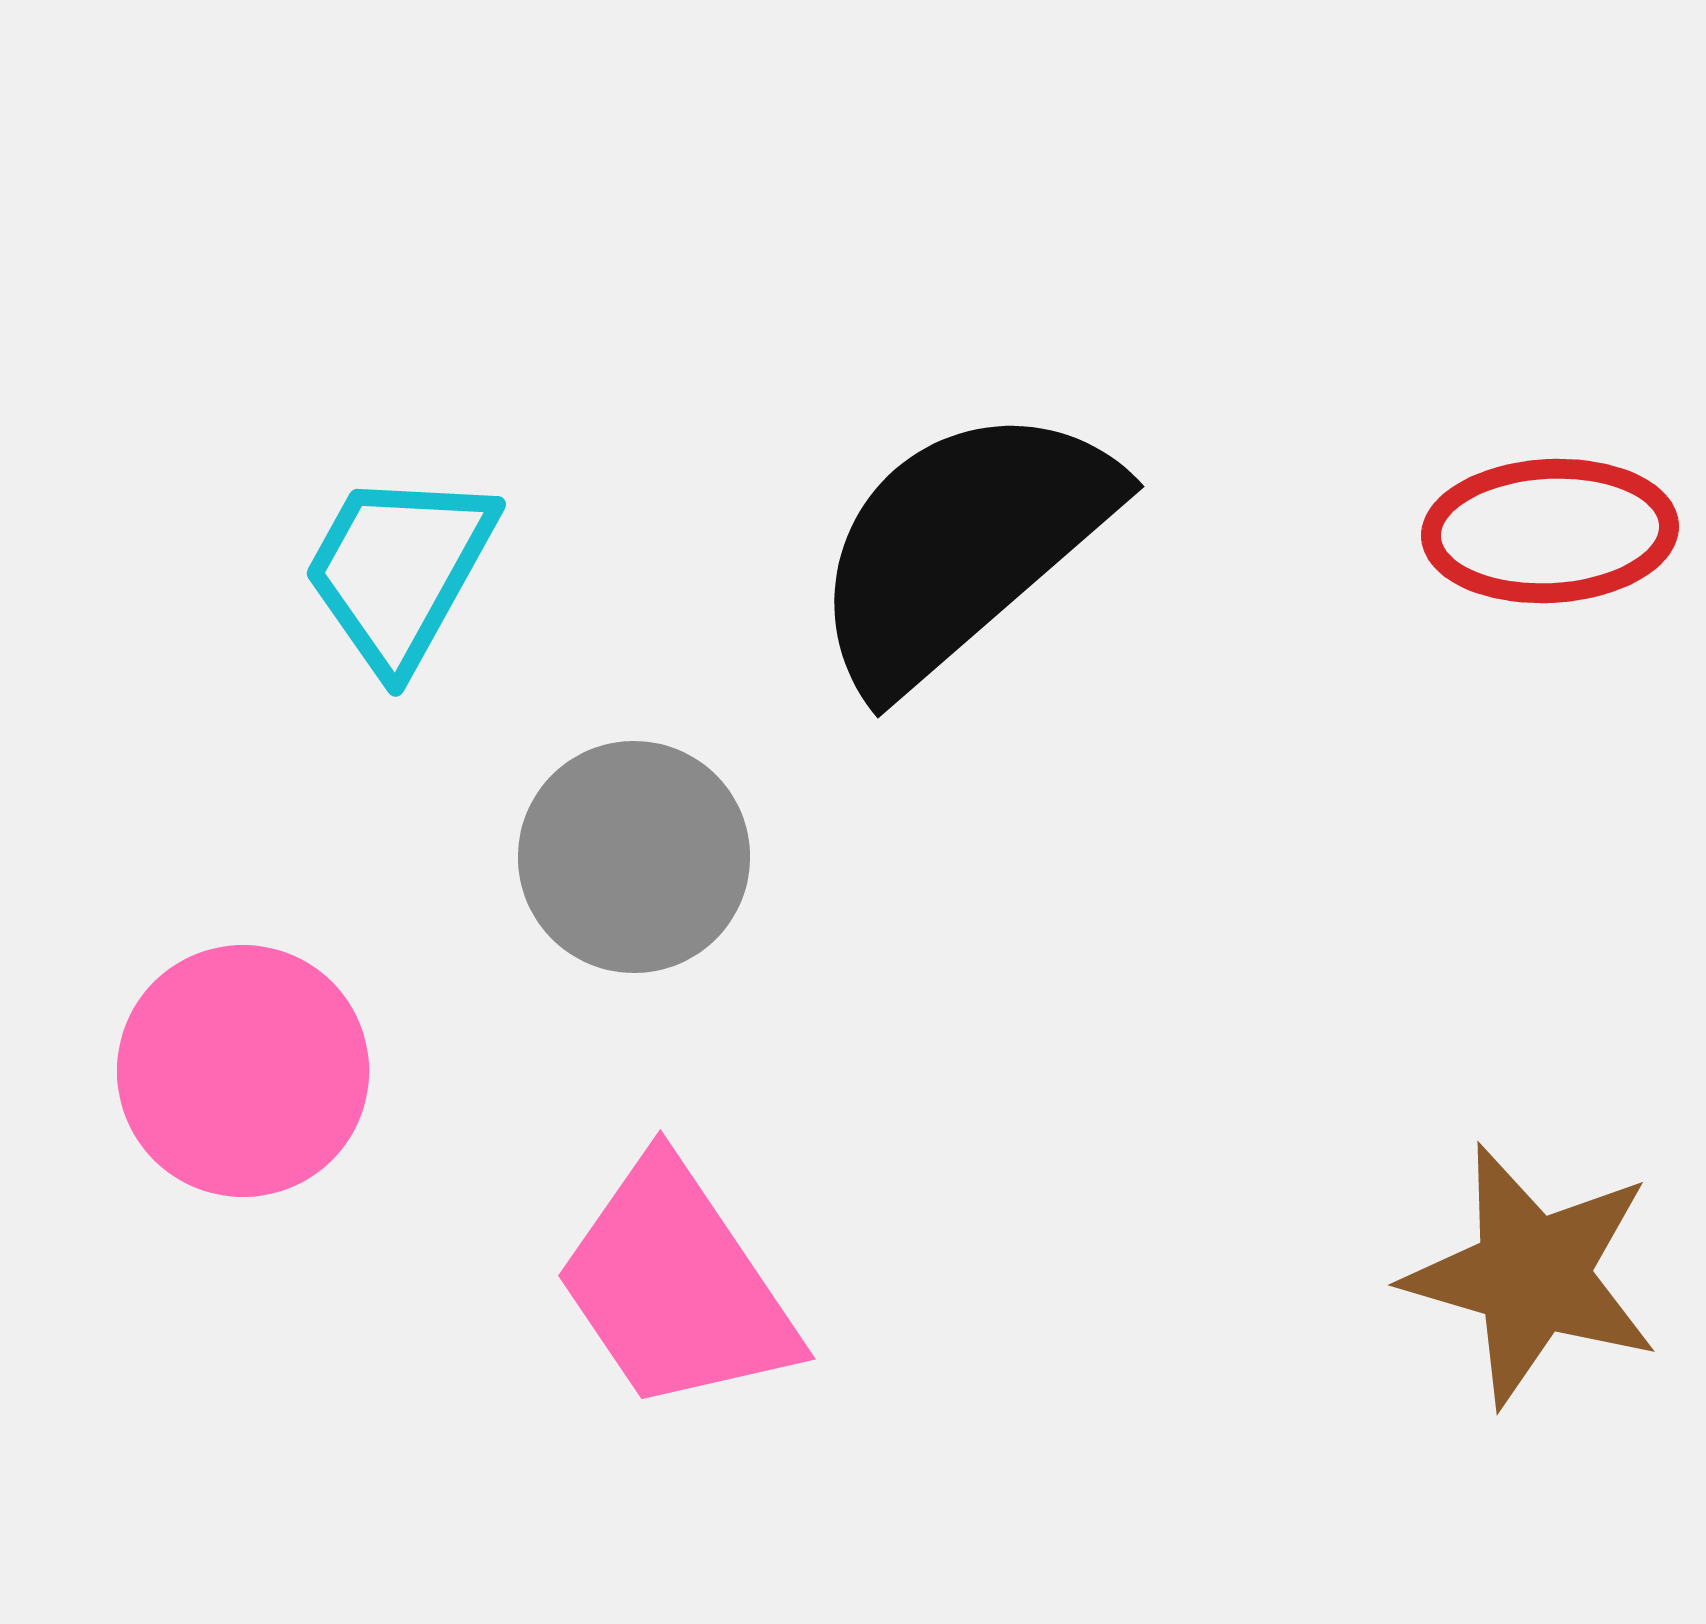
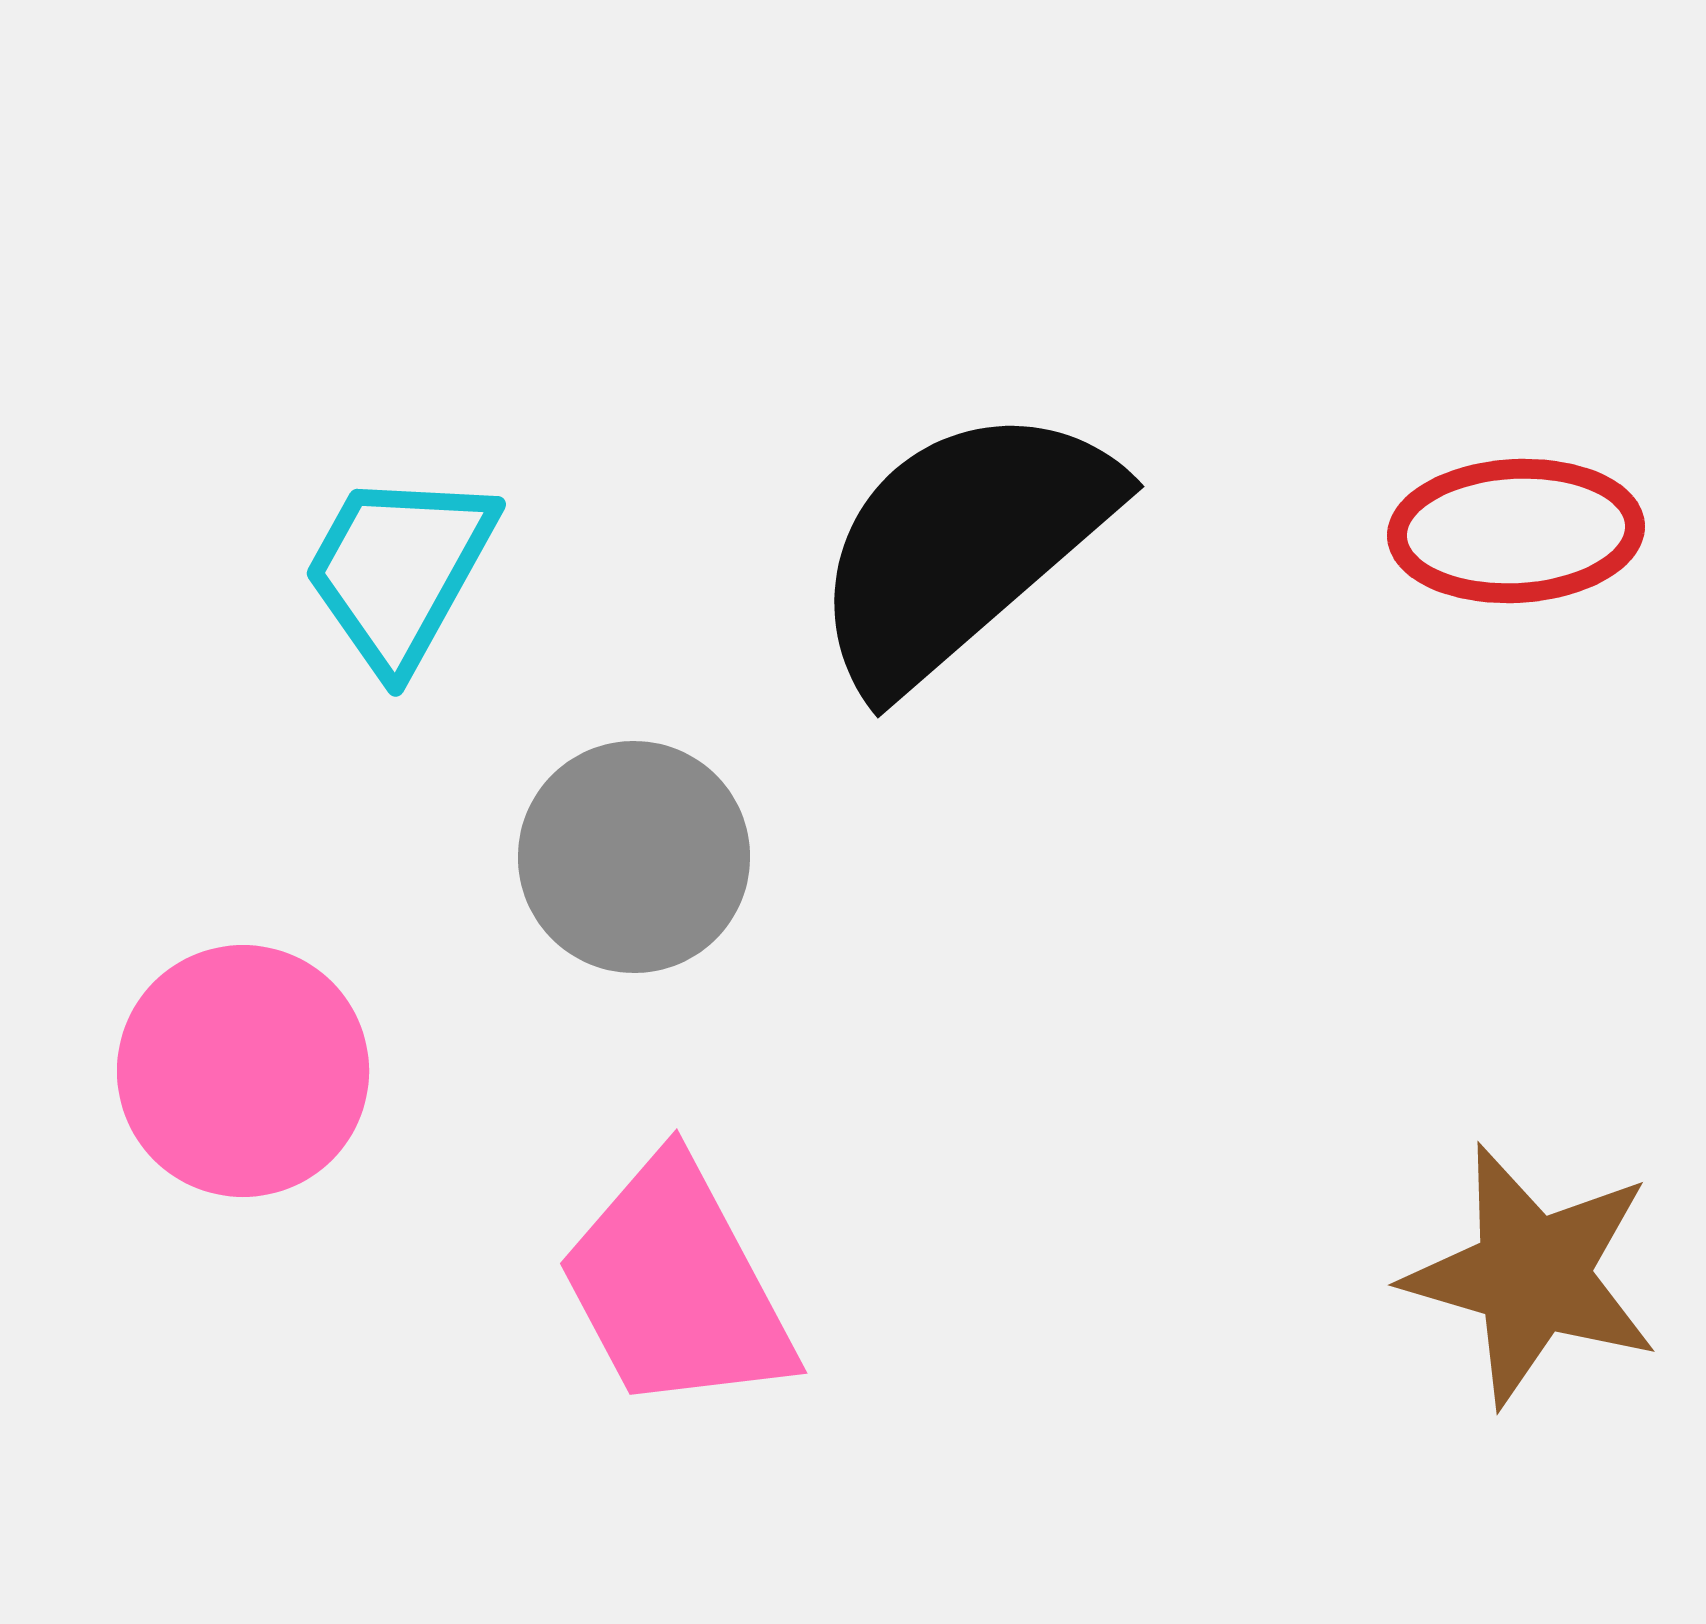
red ellipse: moved 34 px left
pink trapezoid: rotated 6 degrees clockwise
